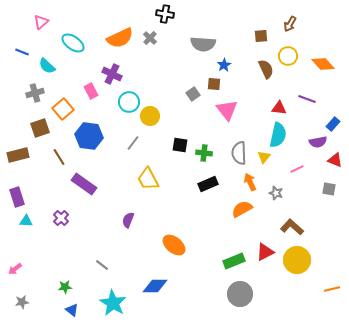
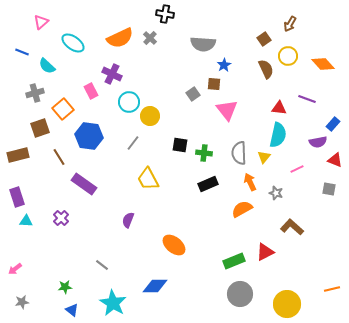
brown square at (261, 36): moved 3 px right, 3 px down; rotated 32 degrees counterclockwise
yellow circle at (297, 260): moved 10 px left, 44 px down
